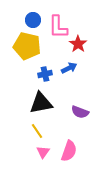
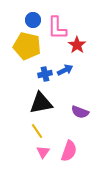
pink L-shape: moved 1 px left, 1 px down
red star: moved 1 px left, 1 px down
blue arrow: moved 4 px left, 2 px down
